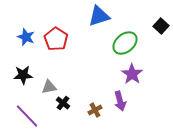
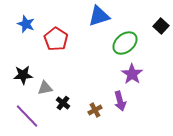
blue star: moved 13 px up
gray triangle: moved 4 px left, 1 px down
